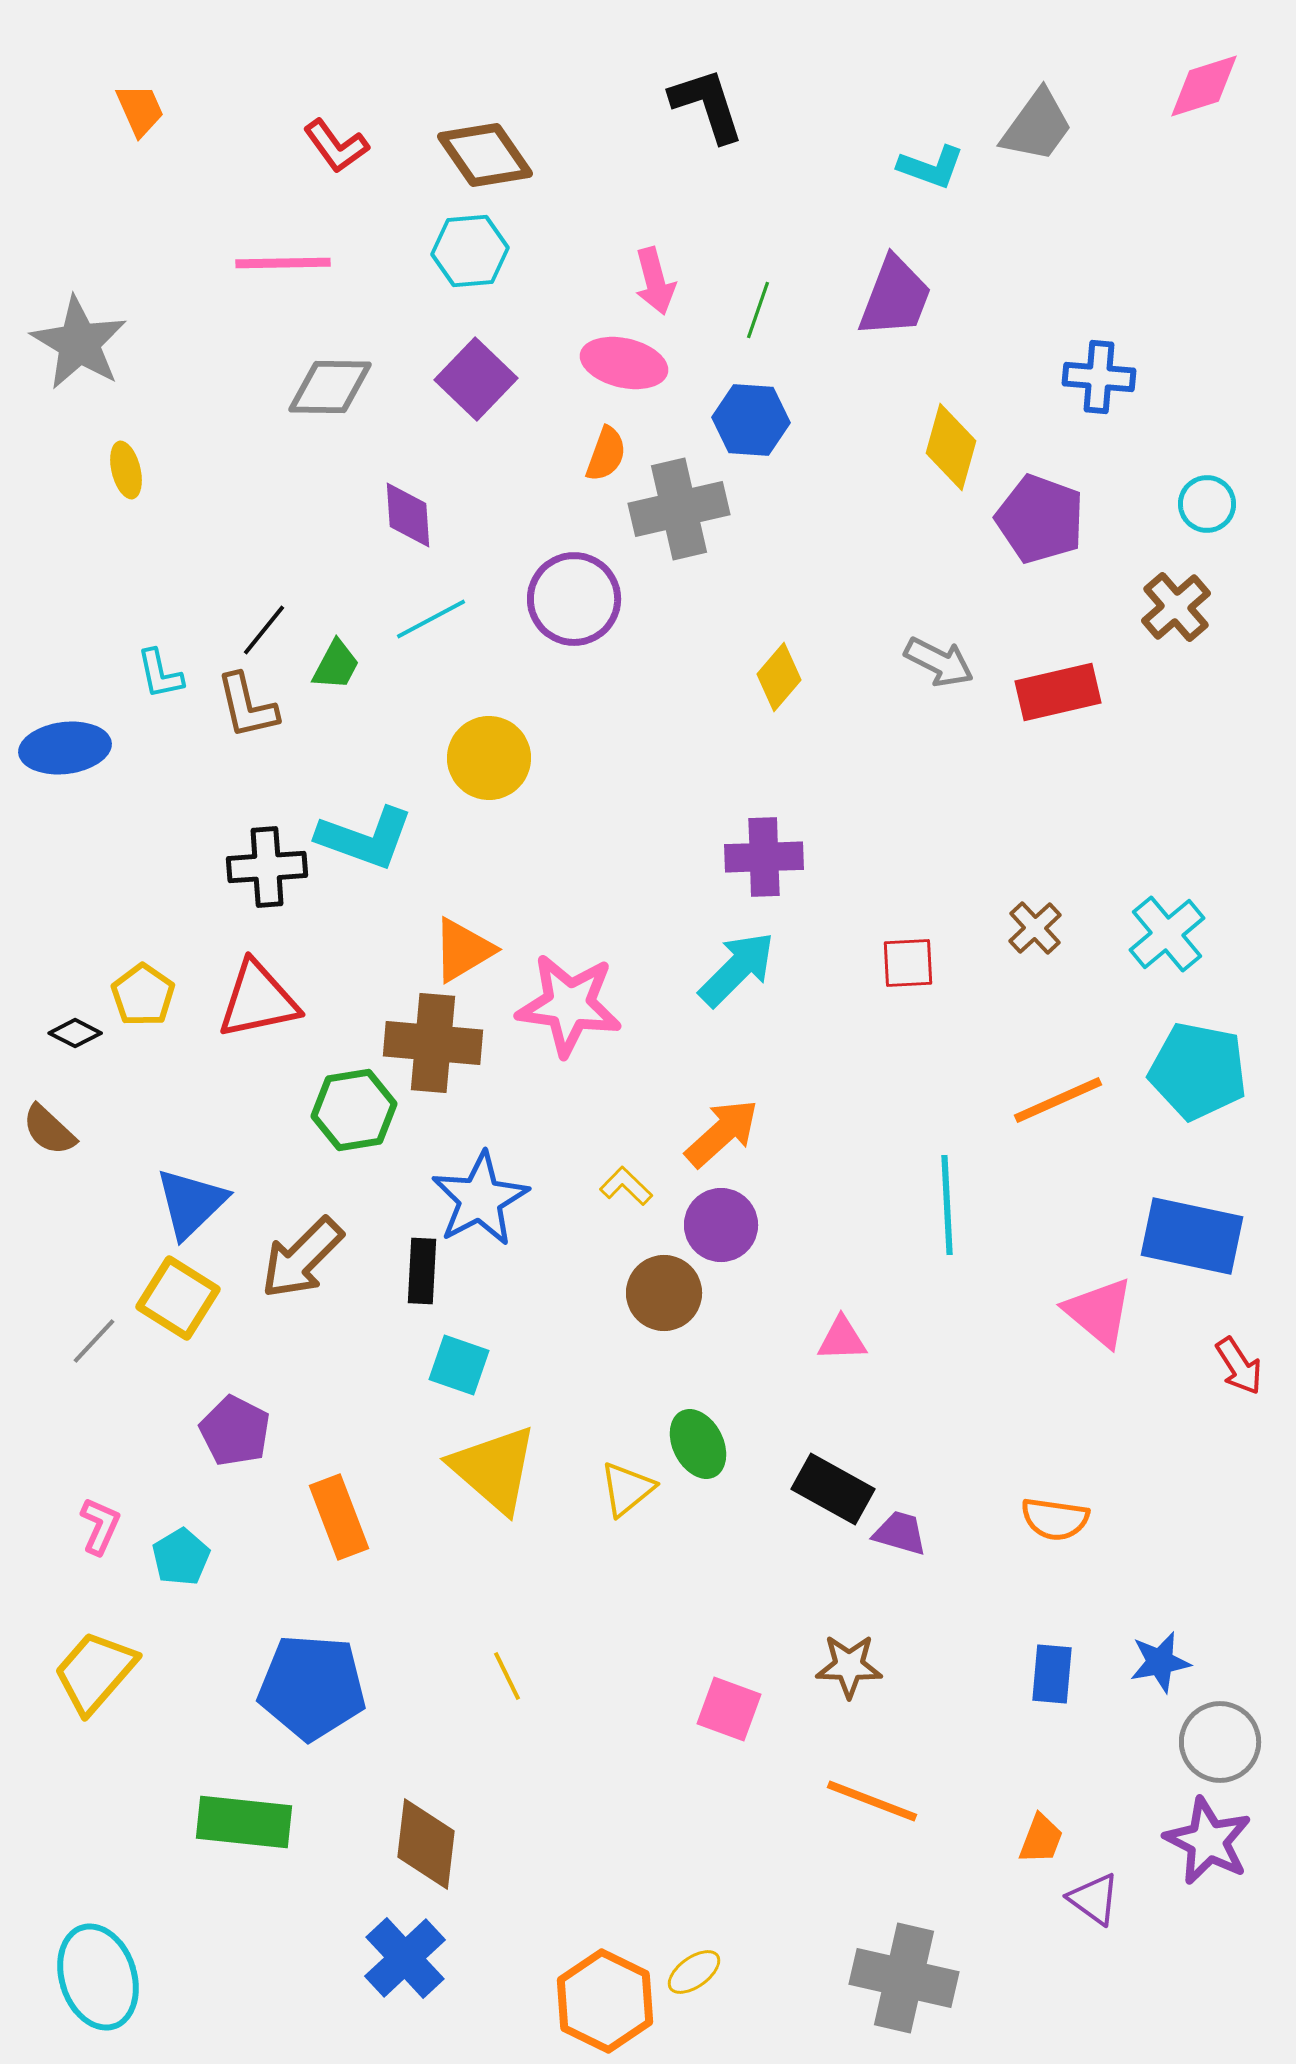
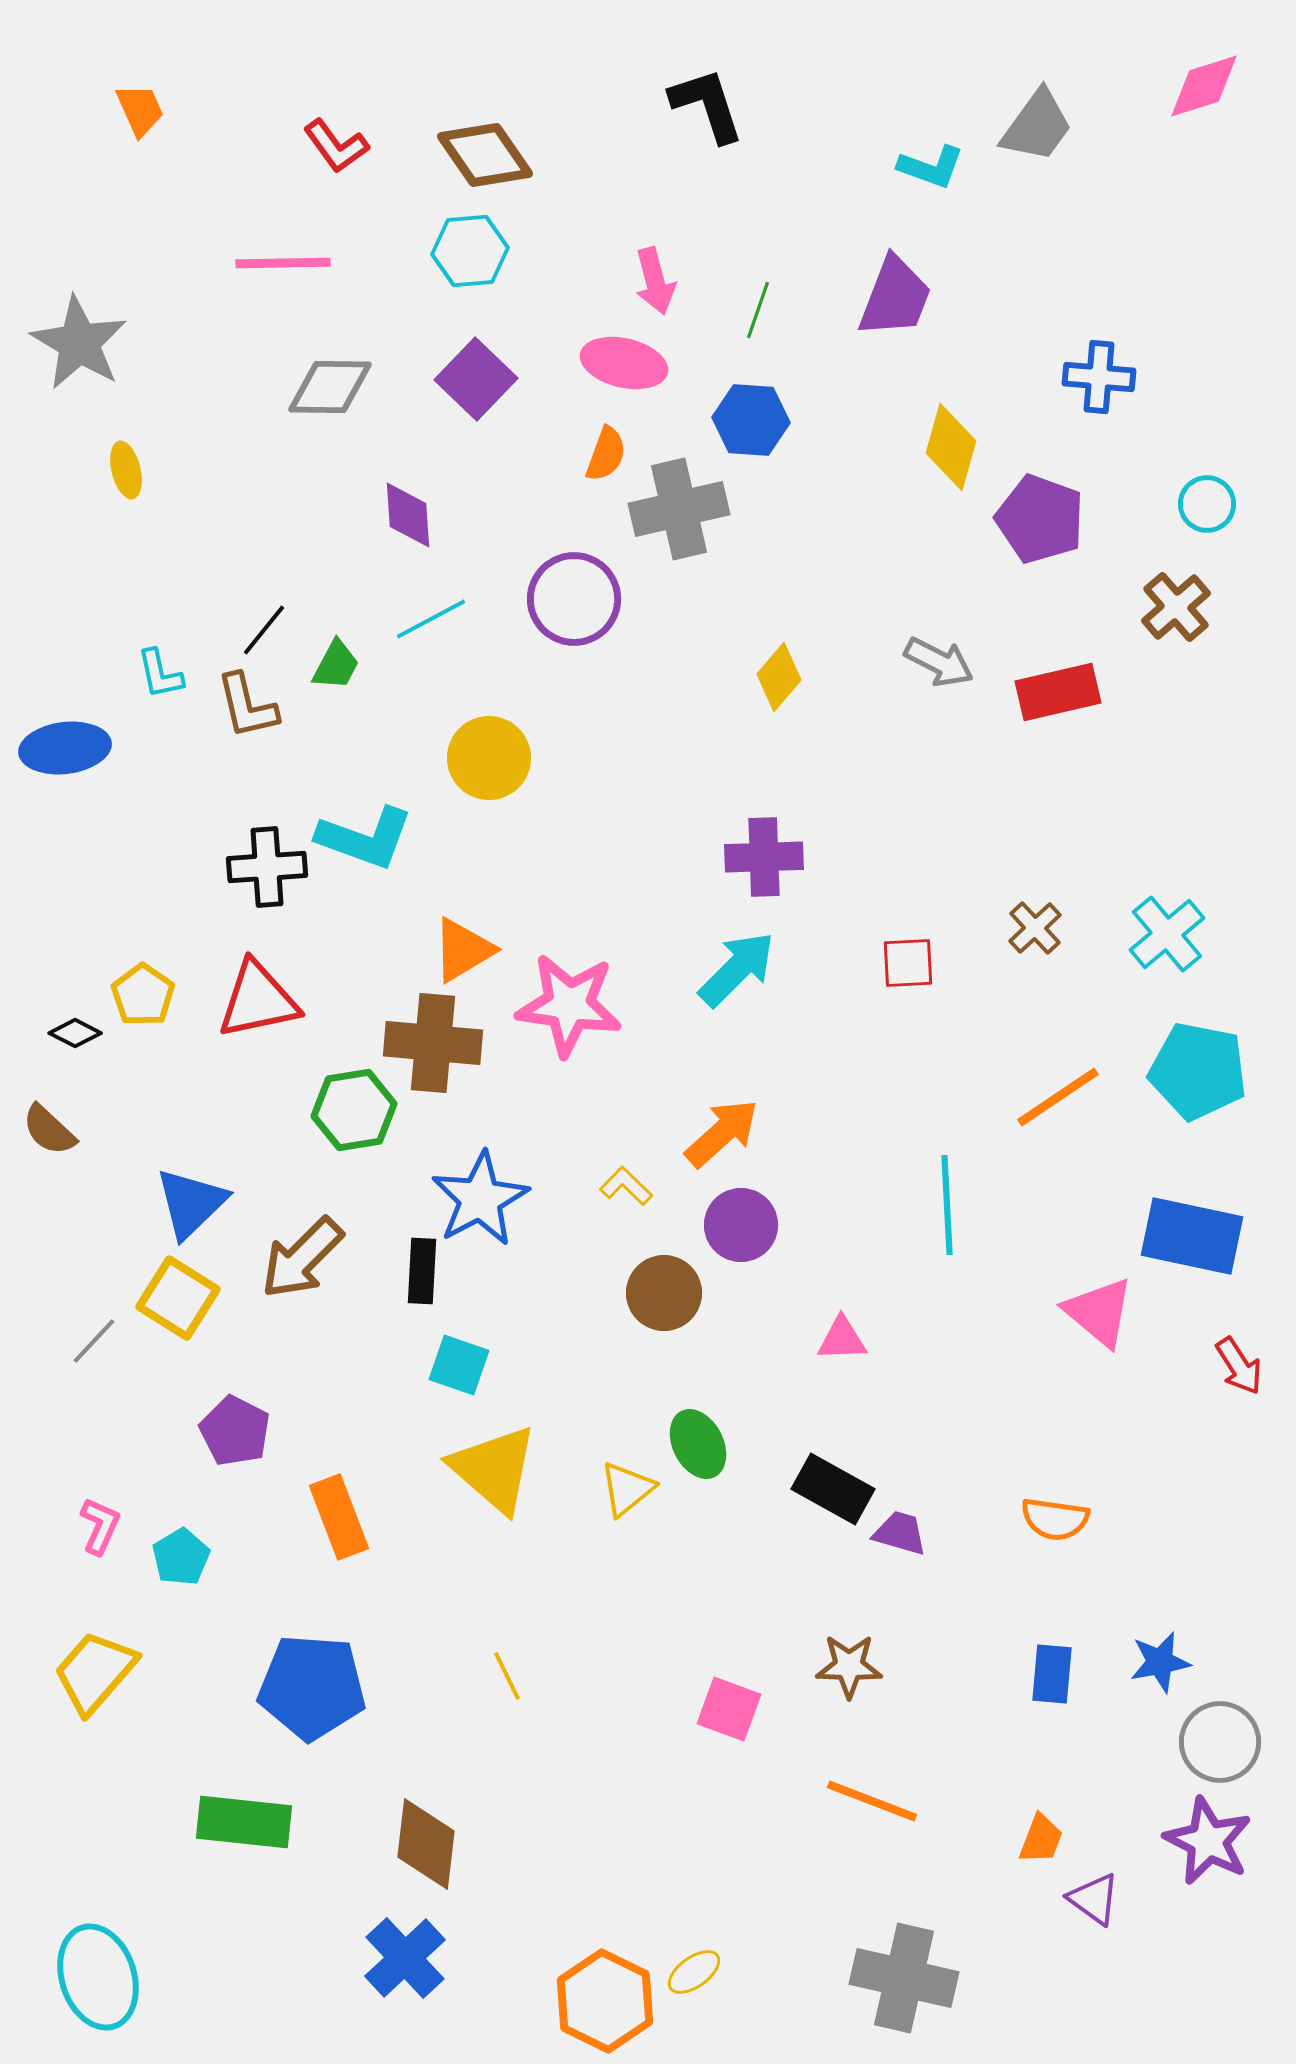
orange line at (1058, 1100): moved 3 px up; rotated 10 degrees counterclockwise
purple circle at (721, 1225): moved 20 px right
